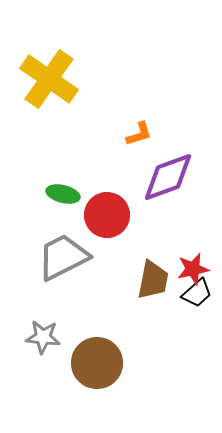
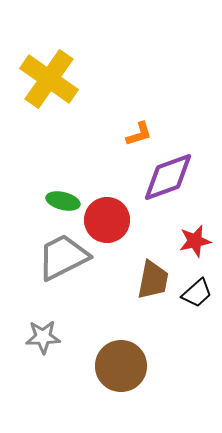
green ellipse: moved 7 px down
red circle: moved 5 px down
red star: moved 2 px right, 28 px up
gray star: rotated 8 degrees counterclockwise
brown circle: moved 24 px right, 3 px down
